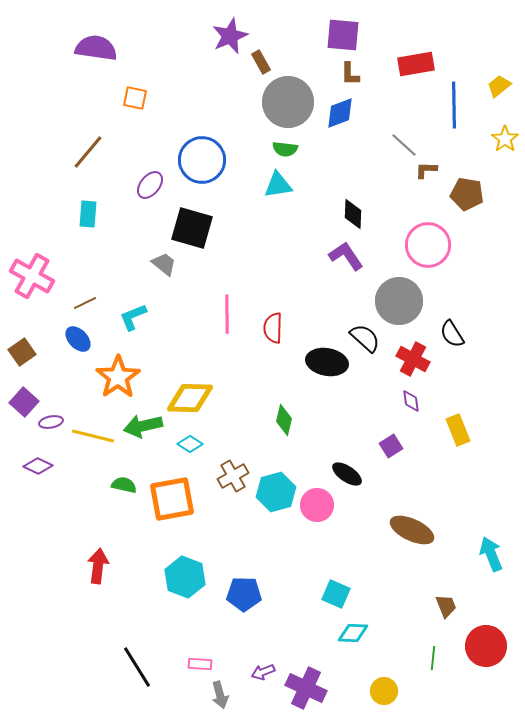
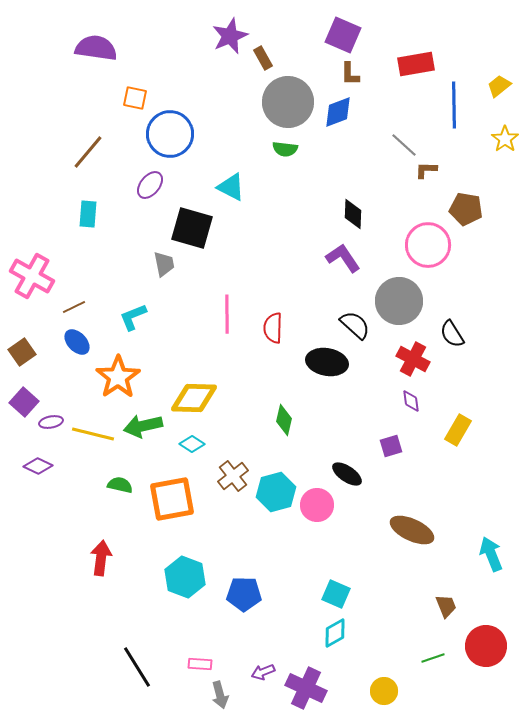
purple square at (343, 35): rotated 18 degrees clockwise
brown rectangle at (261, 62): moved 2 px right, 4 px up
blue diamond at (340, 113): moved 2 px left, 1 px up
blue circle at (202, 160): moved 32 px left, 26 px up
cyan triangle at (278, 185): moved 47 px left, 2 px down; rotated 36 degrees clockwise
brown pentagon at (467, 194): moved 1 px left, 15 px down
purple L-shape at (346, 256): moved 3 px left, 2 px down
gray trapezoid at (164, 264): rotated 40 degrees clockwise
brown line at (85, 303): moved 11 px left, 4 px down
black semicircle at (365, 338): moved 10 px left, 13 px up
blue ellipse at (78, 339): moved 1 px left, 3 px down
yellow diamond at (190, 398): moved 4 px right
yellow rectangle at (458, 430): rotated 52 degrees clockwise
yellow line at (93, 436): moved 2 px up
cyan diamond at (190, 444): moved 2 px right
purple square at (391, 446): rotated 15 degrees clockwise
brown cross at (233, 476): rotated 8 degrees counterclockwise
green semicircle at (124, 485): moved 4 px left
red arrow at (98, 566): moved 3 px right, 8 px up
cyan diamond at (353, 633): moved 18 px left; rotated 32 degrees counterclockwise
green line at (433, 658): rotated 65 degrees clockwise
